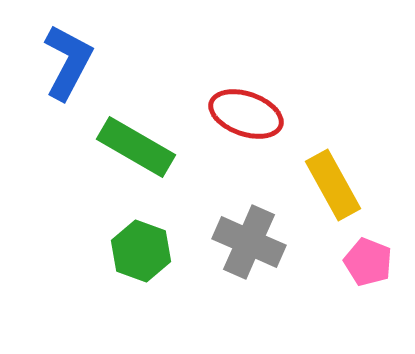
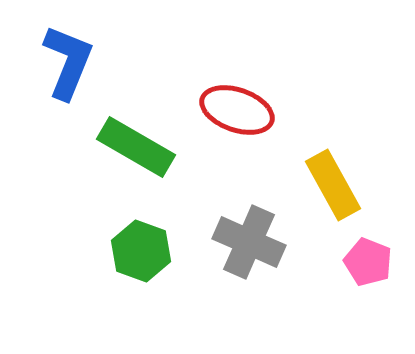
blue L-shape: rotated 6 degrees counterclockwise
red ellipse: moved 9 px left, 4 px up
